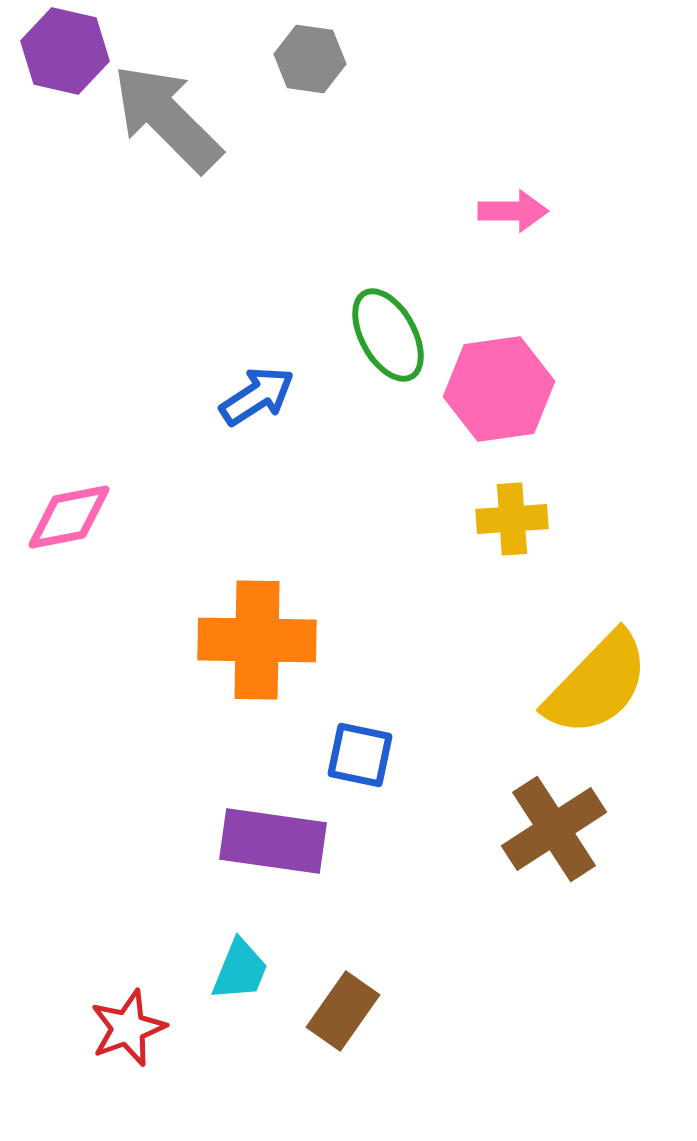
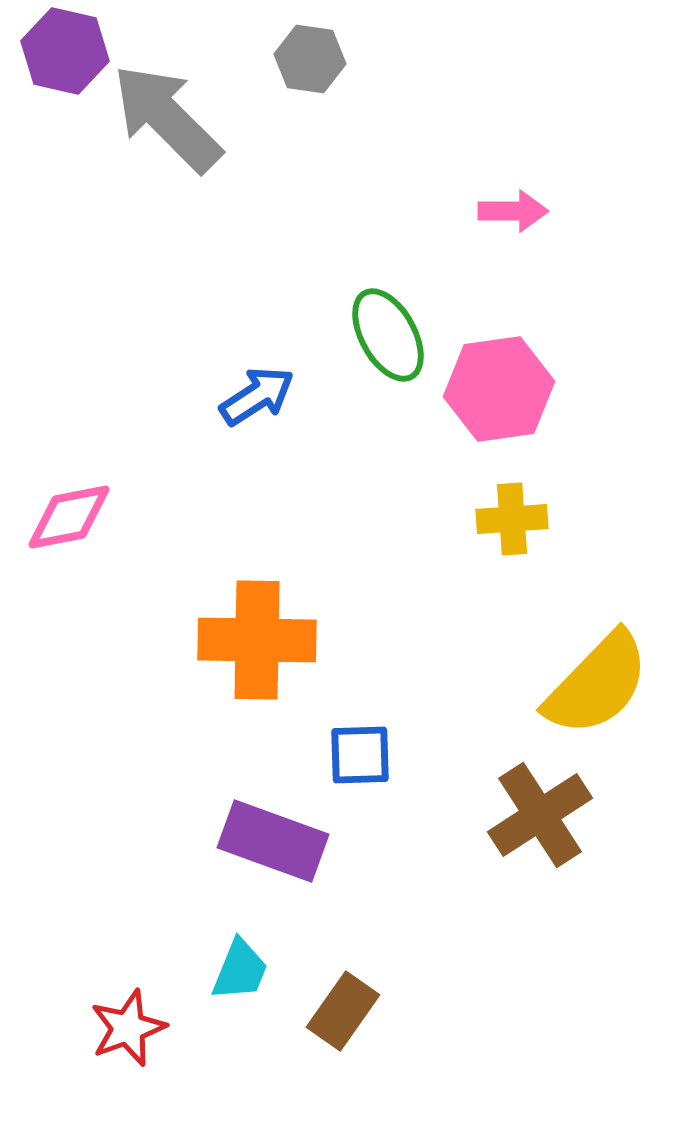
blue square: rotated 14 degrees counterclockwise
brown cross: moved 14 px left, 14 px up
purple rectangle: rotated 12 degrees clockwise
